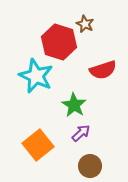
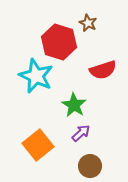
brown star: moved 3 px right, 1 px up
